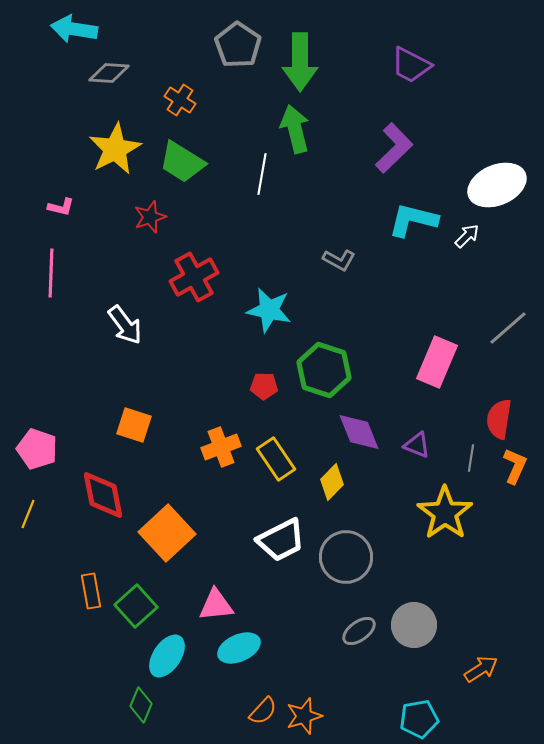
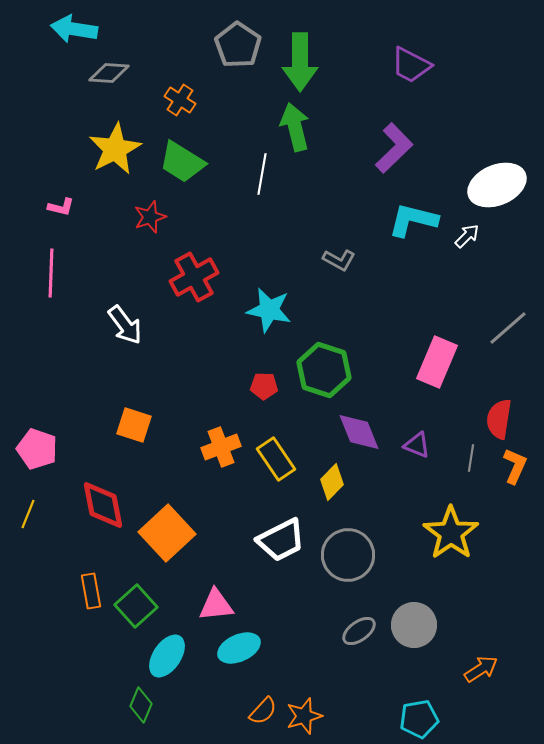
green arrow at (295, 129): moved 2 px up
red diamond at (103, 495): moved 10 px down
yellow star at (445, 513): moved 6 px right, 20 px down
gray circle at (346, 557): moved 2 px right, 2 px up
